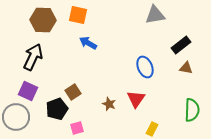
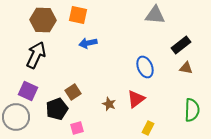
gray triangle: rotated 15 degrees clockwise
blue arrow: rotated 42 degrees counterclockwise
black arrow: moved 3 px right, 2 px up
red triangle: rotated 18 degrees clockwise
yellow rectangle: moved 4 px left, 1 px up
